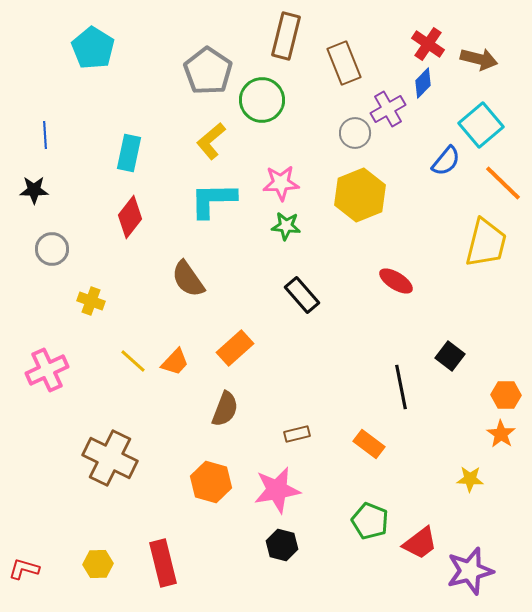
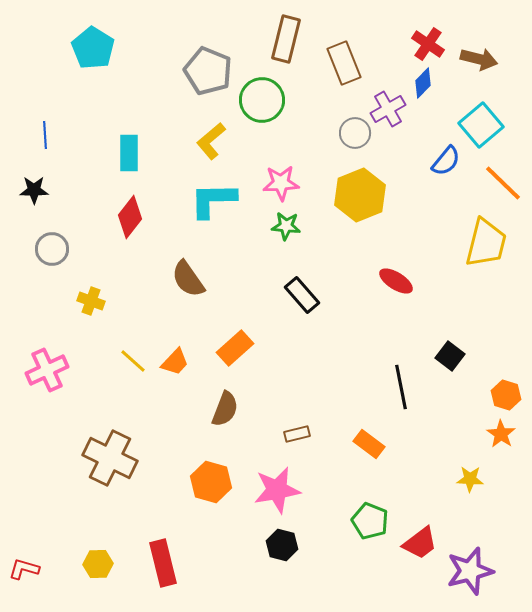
brown rectangle at (286, 36): moved 3 px down
gray pentagon at (208, 71): rotated 12 degrees counterclockwise
cyan rectangle at (129, 153): rotated 12 degrees counterclockwise
orange hexagon at (506, 395): rotated 16 degrees clockwise
